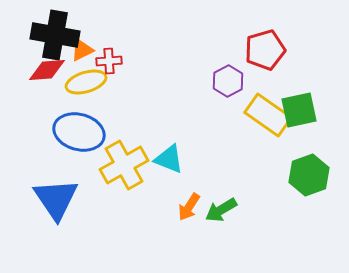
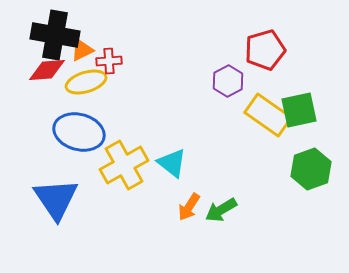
cyan triangle: moved 3 px right, 4 px down; rotated 16 degrees clockwise
green hexagon: moved 2 px right, 6 px up
